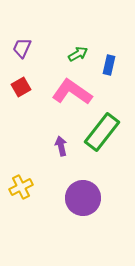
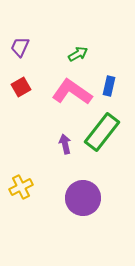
purple trapezoid: moved 2 px left, 1 px up
blue rectangle: moved 21 px down
purple arrow: moved 4 px right, 2 px up
